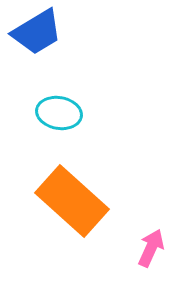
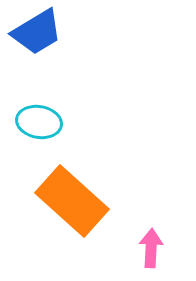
cyan ellipse: moved 20 px left, 9 px down
pink arrow: rotated 21 degrees counterclockwise
